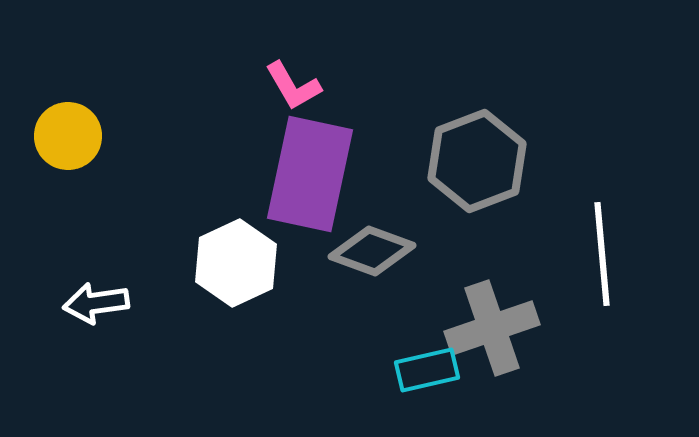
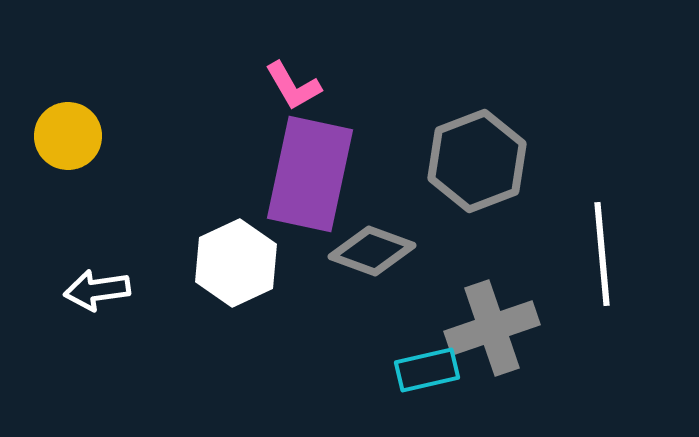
white arrow: moved 1 px right, 13 px up
